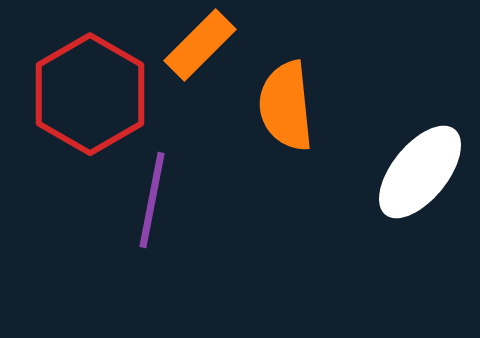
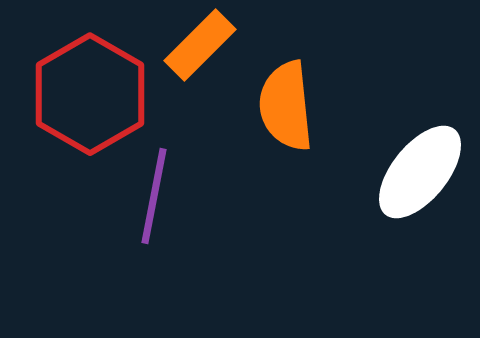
purple line: moved 2 px right, 4 px up
